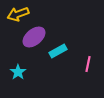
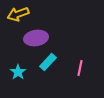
purple ellipse: moved 2 px right, 1 px down; rotated 30 degrees clockwise
cyan rectangle: moved 10 px left, 11 px down; rotated 18 degrees counterclockwise
pink line: moved 8 px left, 4 px down
